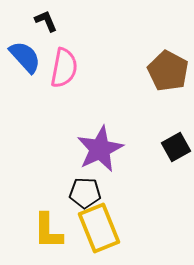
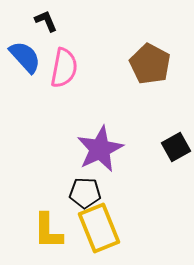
brown pentagon: moved 18 px left, 7 px up
